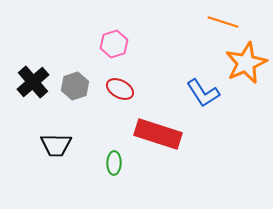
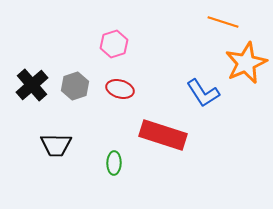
black cross: moved 1 px left, 3 px down
red ellipse: rotated 12 degrees counterclockwise
red rectangle: moved 5 px right, 1 px down
